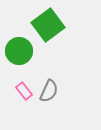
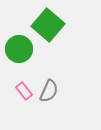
green square: rotated 12 degrees counterclockwise
green circle: moved 2 px up
